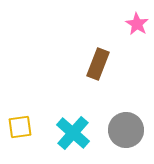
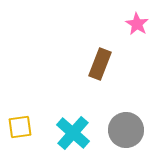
brown rectangle: moved 2 px right
